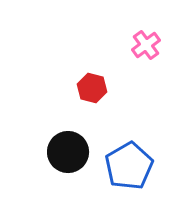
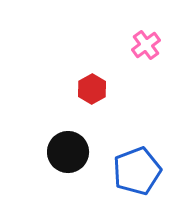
red hexagon: moved 1 px down; rotated 16 degrees clockwise
blue pentagon: moved 8 px right, 5 px down; rotated 9 degrees clockwise
